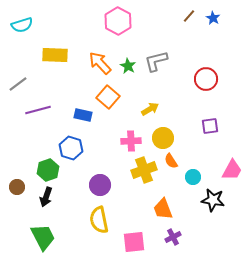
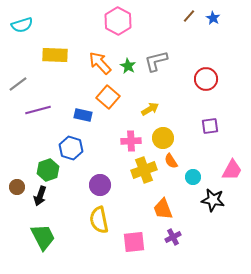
black arrow: moved 6 px left, 1 px up
